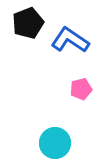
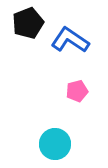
pink pentagon: moved 4 px left, 2 px down
cyan circle: moved 1 px down
